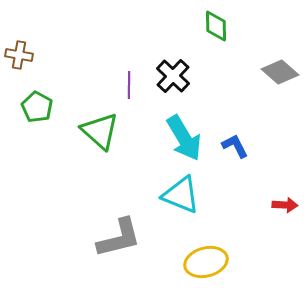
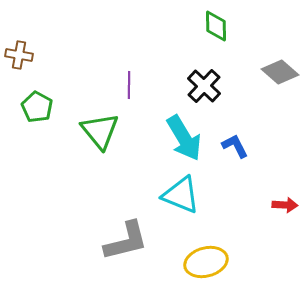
black cross: moved 31 px right, 10 px down
green triangle: rotated 9 degrees clockwise
gray L-shape: moved 7 px right, 3 px down
